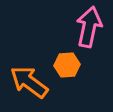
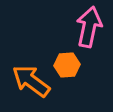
orange arrow: moved 2 px right, 1 px up
